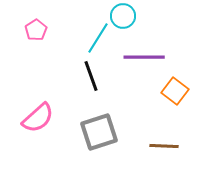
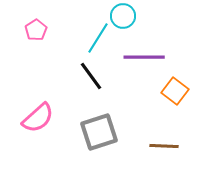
black line: rotated 16 degrees counterclockwise
